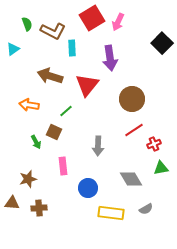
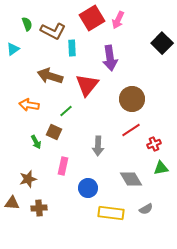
pink arrow: moved 2 px up
red line: moved 3 px left
pink rectangle: rotated 18 degrees clockwise
